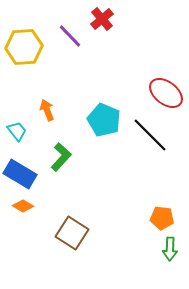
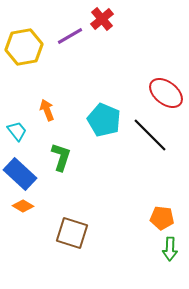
purple line: rotated 76 degrees counterclockwise
yellow hexagon: rotated 6 degrees counterclockwise
green L-shape: rotated 24 degrees counterclockwise
blue rectangle: rotated 12 degrees clockwise
brown square: rotated 16 degrees counterclockwise
